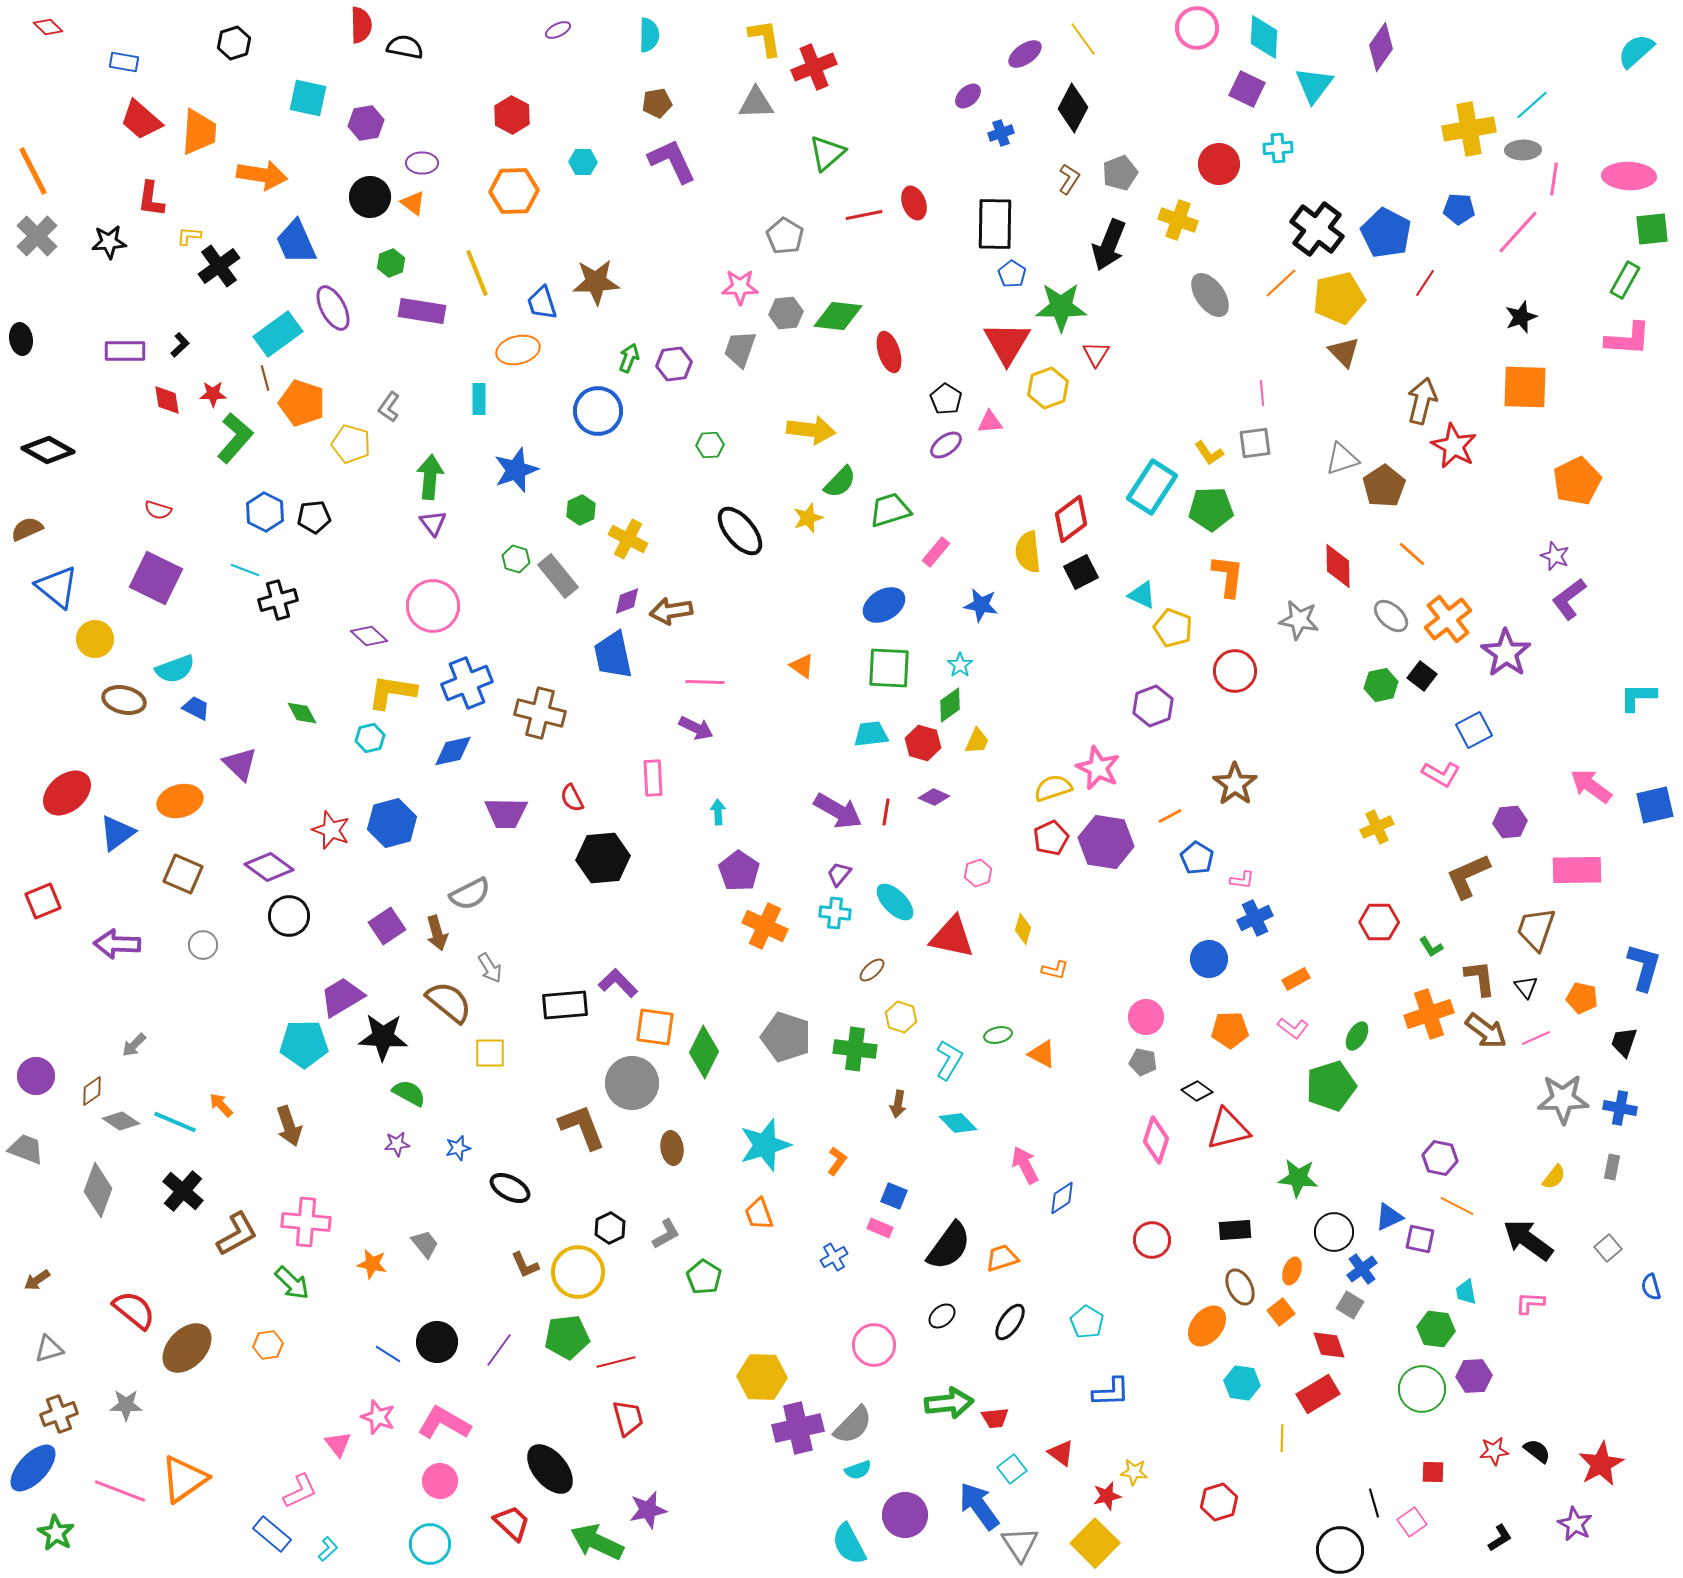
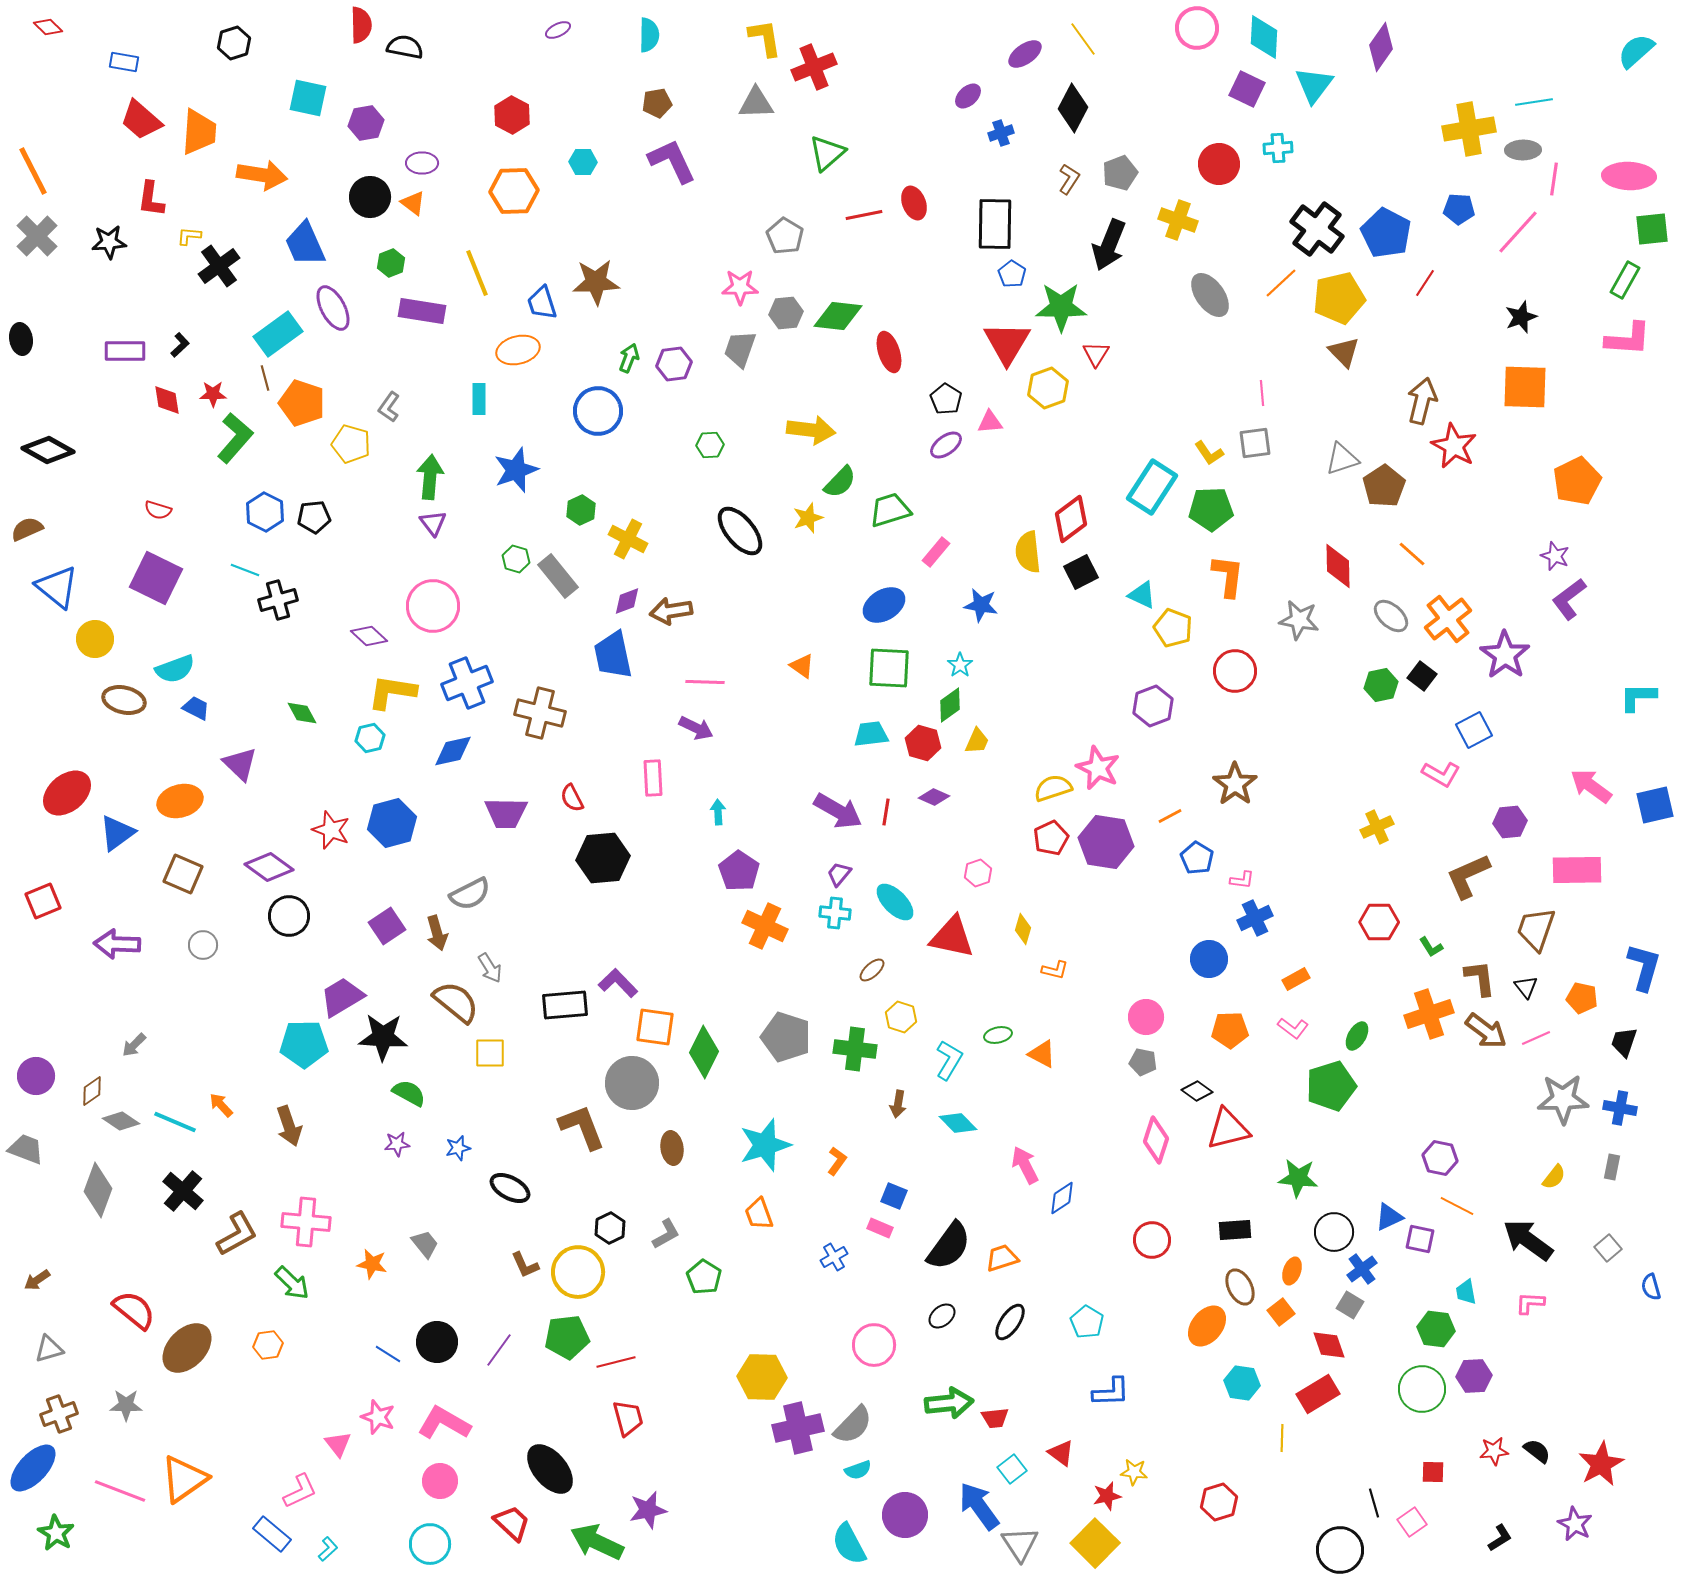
cyan line at (1532, 105): moved 2 px right, 3 px up; rotated 33 degrees clockwise
blue trapezoid at (296, 242): moved 9 px right, 2 px down
purple star at (1506, 653): moved 1 px left, 2 px down
brown semicircle at (449, 1002): moved 7 px right
